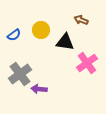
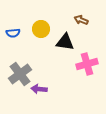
yellow circle: moved 1 px up
blue semicircle: moved 1 px left, 2 px up; rotated 32 degrees clockwise
pink cross: moved 1 px down; rotated 20 degrees clockwise
